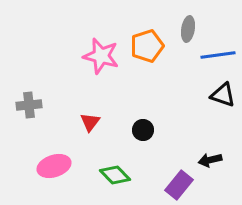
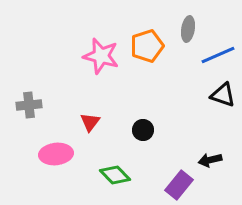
blue line: rotated 16 degrees counterclockwise
pink ellipse: moved 2 px right, 12 px up; rotated 12 degrees clockwise
